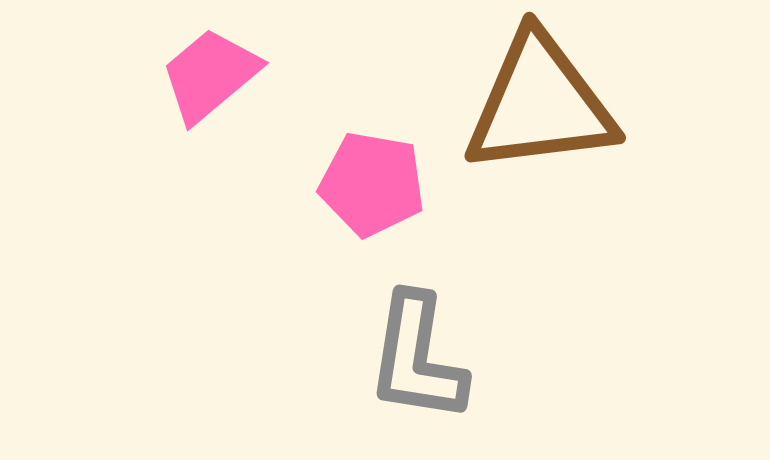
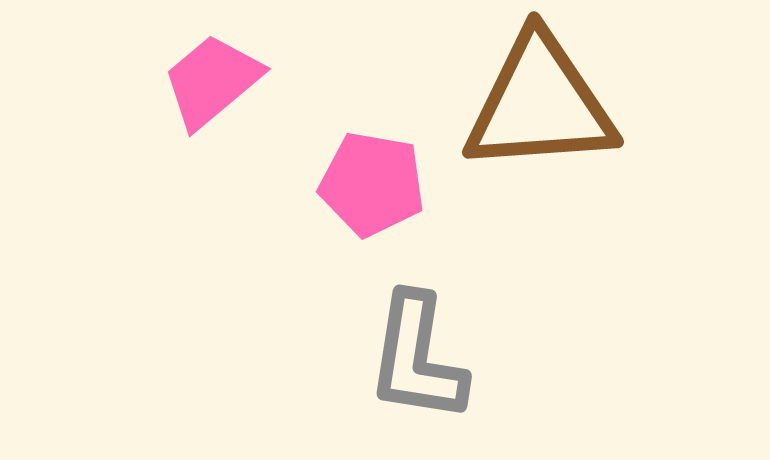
pink trapezoid: moved 2 px right, 6 px down
brown triangle: rotated 3 degrees clockwise
